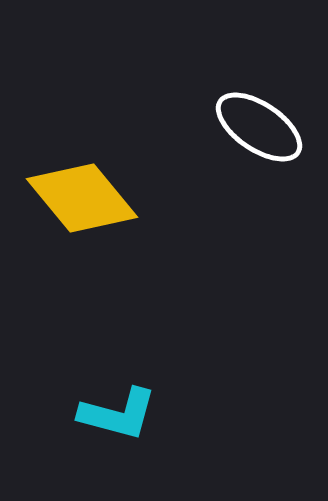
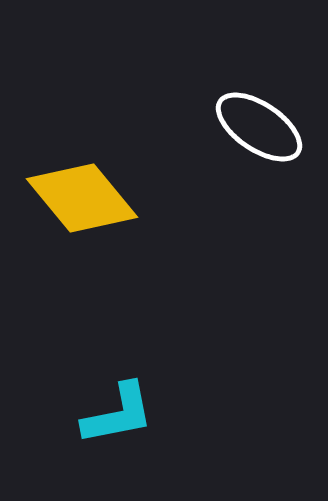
cyan L-shape: rotated 26 degrees counterclockwise
